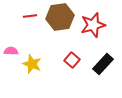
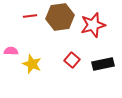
black rectangle: rotated 35 degrees clockwise
